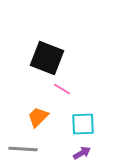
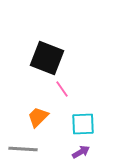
pink line: rotated 24 degrees clockwise
purple arrow: moved 1 px left, 1 px up
